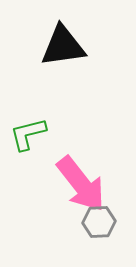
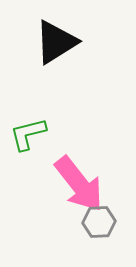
black triangle: moved 7 px left, 4 px up; rotated 24 degrees counterclockwise
pink arrow: moved 2 px left
